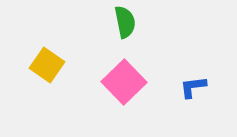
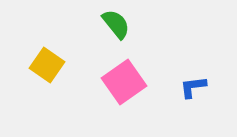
green semicircle: moved 9 px left, 2 px down; rotated 28 degrees counterclockwise
pink square: rotated 9 degrees clockwise
